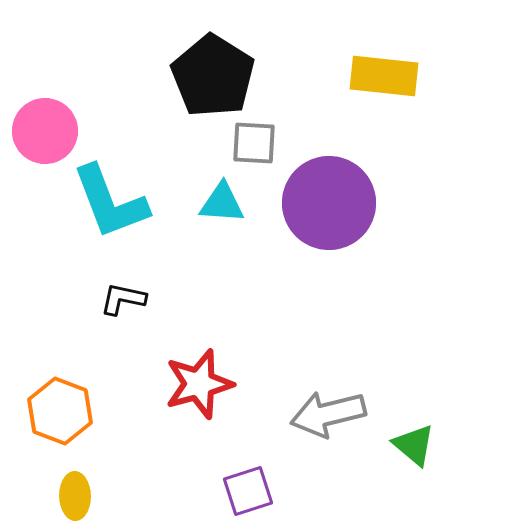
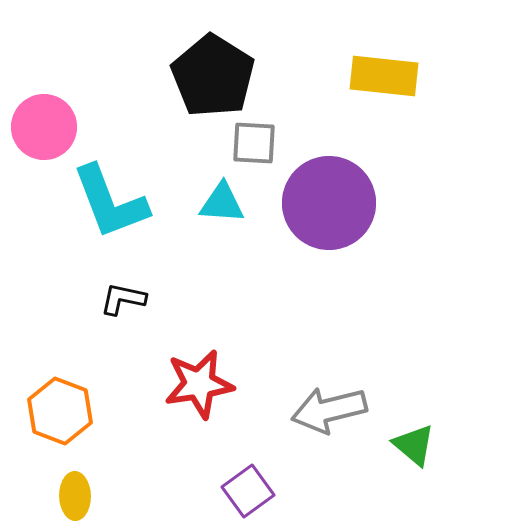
pink circle: moved 1 px left, 4 px up
red star: rotated 6 degrees clockwise
gray arrow: moved 1 px right, 4 px up
purple square: rotated 18 degrees counterclockwise
